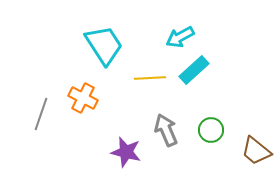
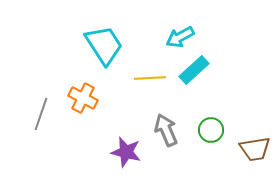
brown trapezoid: moved 1 px left, 2 px up; rotated 48 degrees counterclockwise
